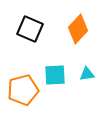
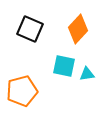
cyan square: moved 9 px right, 9 px up; rotated 15 degrees clockwise
orange pentagon: moved 1 px left, 1 px down
